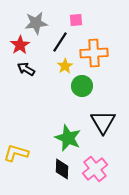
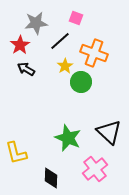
pink square: moved 2 px up; rotated 24 degrees clockwise
black line: moved 1 px up; rotated 15 degrees clockwise
orange cross: rotated 24 degrees clockwise
green circle: moved 1 px left, 4 px up
black triangle: moved 6 px right, 10 px down; rotated 16 degrees counterclockwise
yellow L-shape: rotated 120 degrees counterclockwise
black diamond: moved 11 px left, 9 px down
